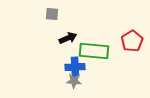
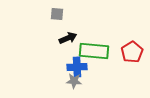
gray square: moved 5 px right
red pentagon: moved 11 px down
blue cross: moved 2 px right
